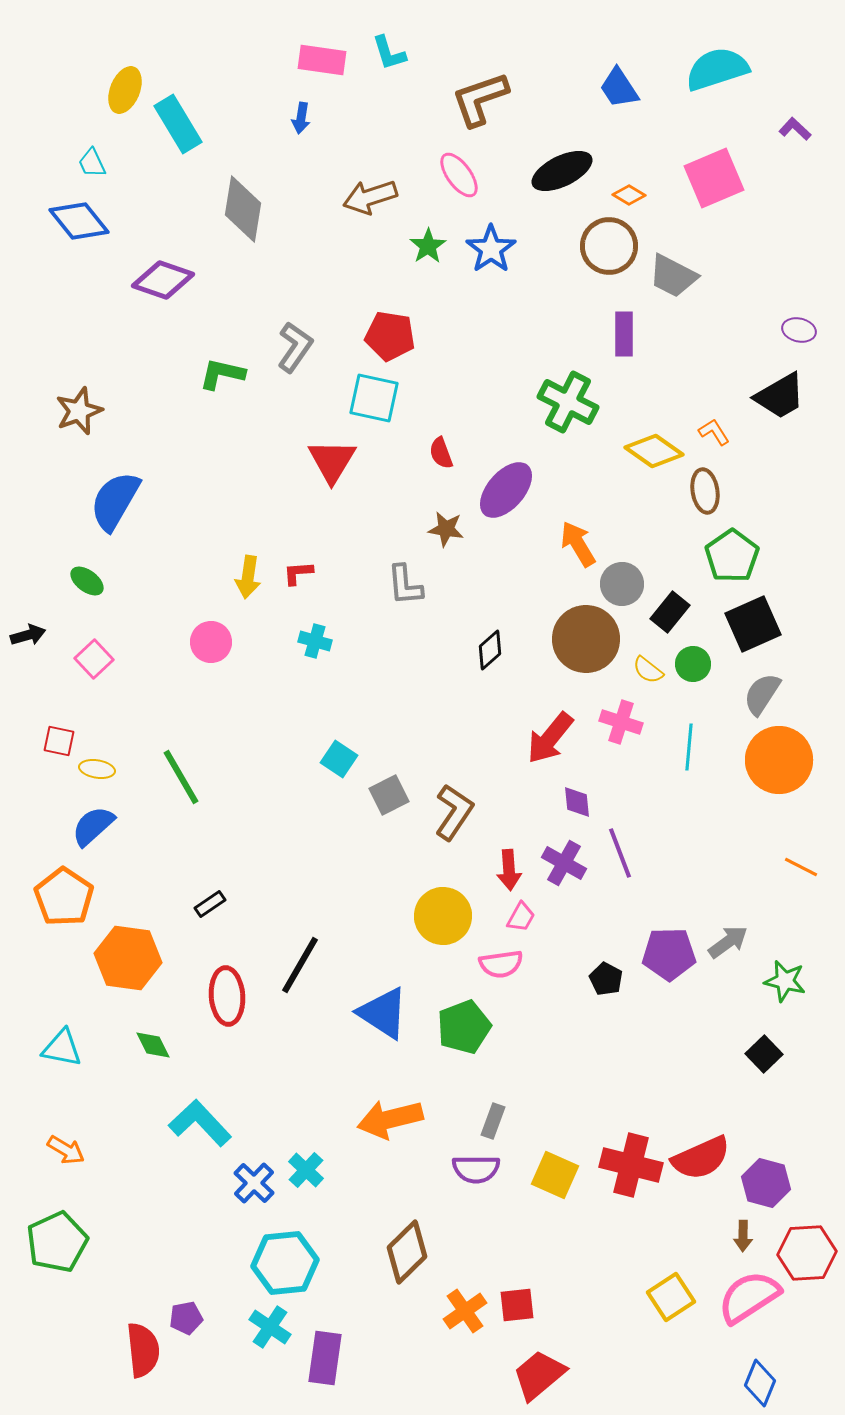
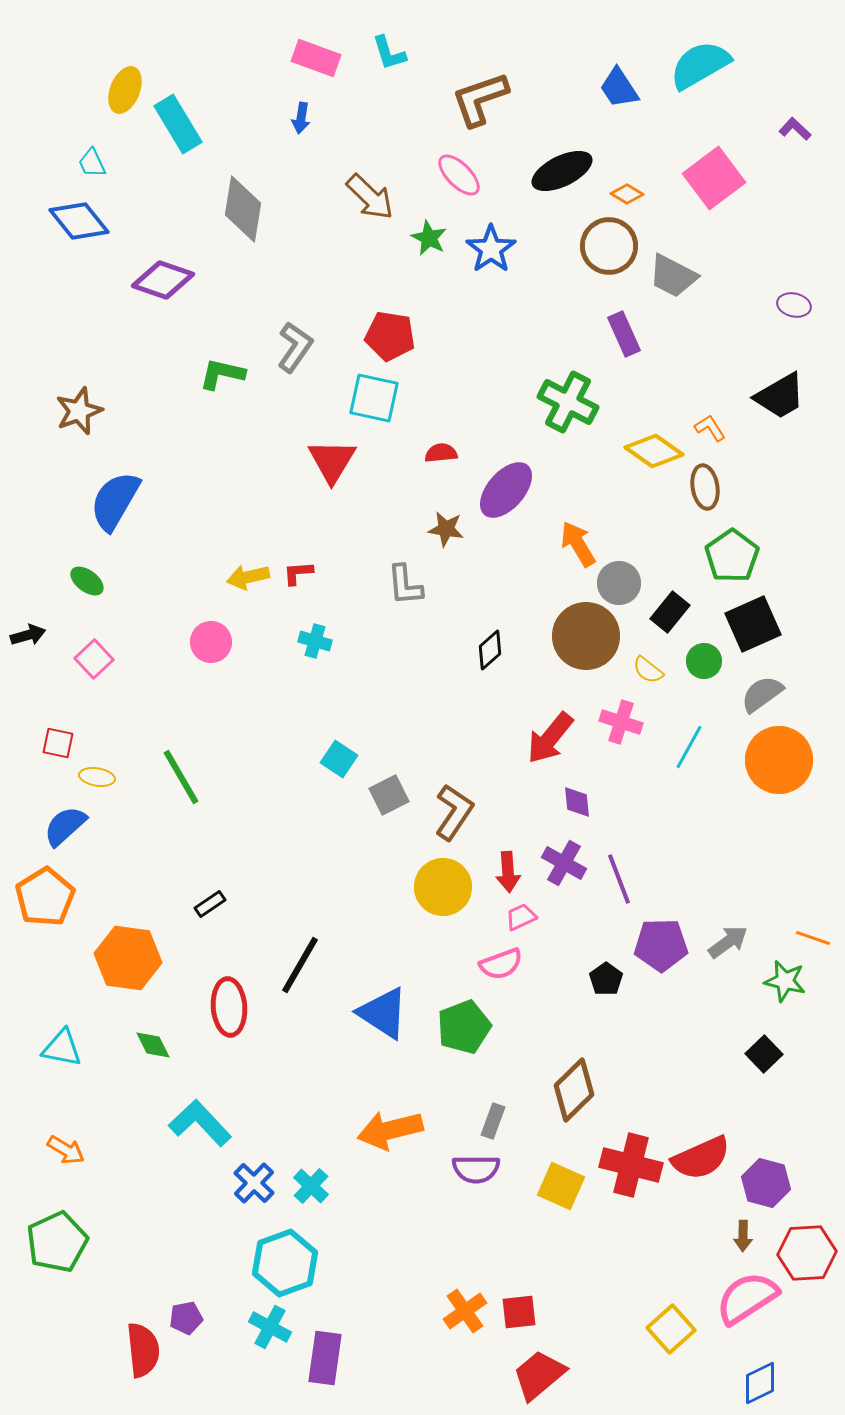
pink rectangle at (322, 60): moved 6 px left, 2 px up; rotated 12 degrees clockwise
cyan semicircle at (717, 69): moved 17 px left, 4 px up; rotated 12 degrees counterclockwise
pink ellipse at (459, 175): rotated 9 degrees counterclockwise
pink square at (714, 178): rotated 14 degrees counterclockwise
orange diamond at (629, 195): moved 2 px left, 1 px up
brown arrow at (370, 197): rotated 118 degrees counterclockwise
green star at (428, 246): moved 1 px right, 8 px up; rotated 12 degrees counterclockwise
purple ellipse at (799, 330): moved 5 px left, 25 px up
purple rectangle at (624, 334): rotated 24 degrees counterclockwise
orange L-shape at (714, 432): moved 4 px left, 4 px up
red semicircle at (441, 453): rotated 104 degrees clockwise
brown ellipse at (705, 491): moved 4 px up
yellow arrow at (248, 577): rotated 69 degrees clockwise
gray circle at (622, 584): moved 3 px left, 1 px up
brown circle at (586, 639): moved 3 px up
green circle at (693, 664): moved 11 px right, 3 px up
gray semicircle at (762, 694): rotated 21 degrees clockwise
red square at (59, 741): moved 1 px left, 2 px down
cyan line at (689, 747): rotated 24 degrees clockwise
yellow ellipse at (97, 769): moved 8 px down
blue semicircle at (93, 826): moved 28 px left
purple line at (620, 853): moved 1 px left, 26 px down
orange line at (801, 867): moved 12 px right, 71 px down; rotated 8 degrees counterclockwise
red arrow at (509, 870): moved 1 px left, 2 px down
orange pentagon at (64, 897): moved 19 px left; rotated 6 degrees clockwise
yellow circle at (443, 916): moved 29 px up
pink trapezoid at (521, 917): rotated 144 degrees counterclockwise
purple pentagon at (669, 954): moved 8 px left, 9 px up
pink semicircle at (501, 964): rotated 12 degrees counterclockwise
black pentagon at (606, 979): rotated 8 degrees clockwise
red ellipse at (227, 996): moved 2 px right, 11 px down
orange arrow at (390, 1119): moved 11 px down
cyan cross at (306, 1170): moved 5 px right, 16 px down
yellow square at (555, 1175): moved 6 px right, 11 px down
brown diamond at (407, 1252): moved 167 px right, 162 px up
cyan hexagon at (285, 1263): rotated 14 degrees counterclockwise
yellow square at (671, 1297): moved 32 px down; rotated 9 degrees counterclockwise
pink semicircle at (749, 1297): moved 2 px left, 1 px down
red square at (517, 1305): moved 2 px right, 7 px down
cyan cross at (270, 1327): rotated 6 degrees counterclockwise
blue diamond at (760, 1383): rotated 42 degrees clockwise
